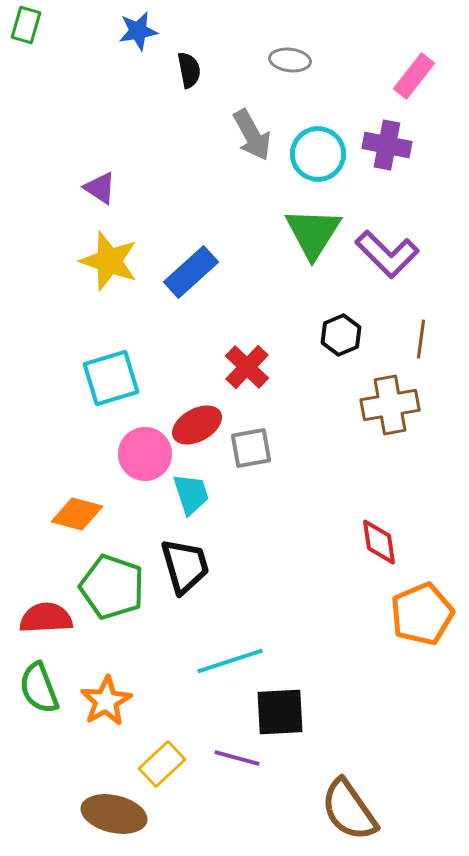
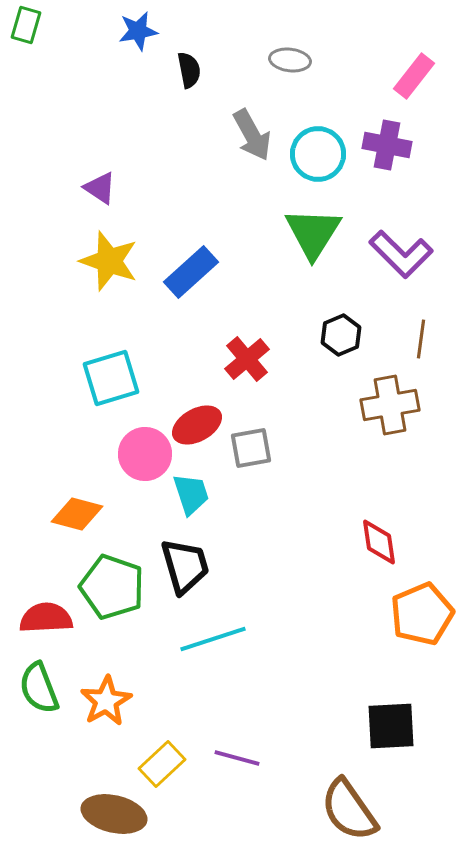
purple L-shape: moved 14 px right
red cross: moved 8 px up; rotated 6 degrees clockwise
cyan line: moved 17 px left, 22 px up
black square: moved 111 px right, 14 px down
